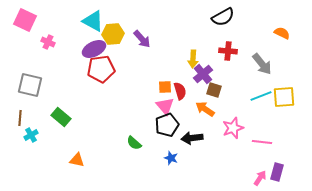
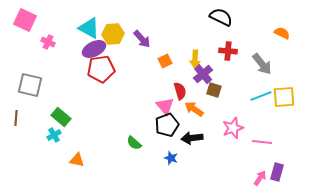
black semicircle: moved 2 px left; rotated 125 degrees counterclockwise
cyan triangle: moved 4 px left, 7 px down
yellow arrow: moved 2 px right
orange square: moved 26 px up; rotated 24 degrees counterclockwise
orange arrow: moved 11 px left
brown line: moved 4 px left
cyan cross: moved 23 px right
